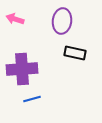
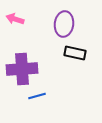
purple ellipse: moved 2 px right, 3 px down
blue line: moved 5 px right, 3 px up
